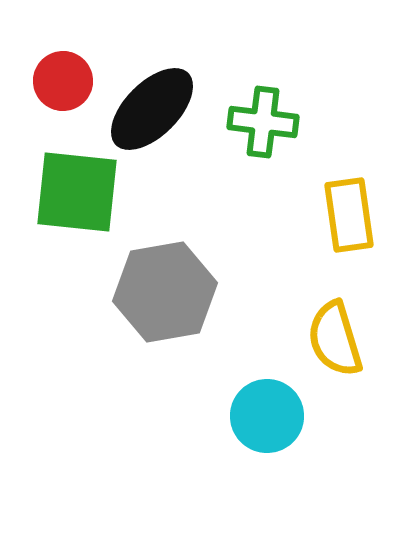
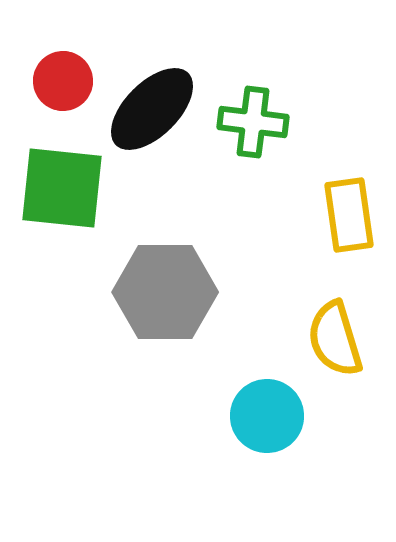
green cross: moved 10 px left
green square: moved 15 px left, 4 px up
gray hexagon: rotated 10 degrees clockwise
